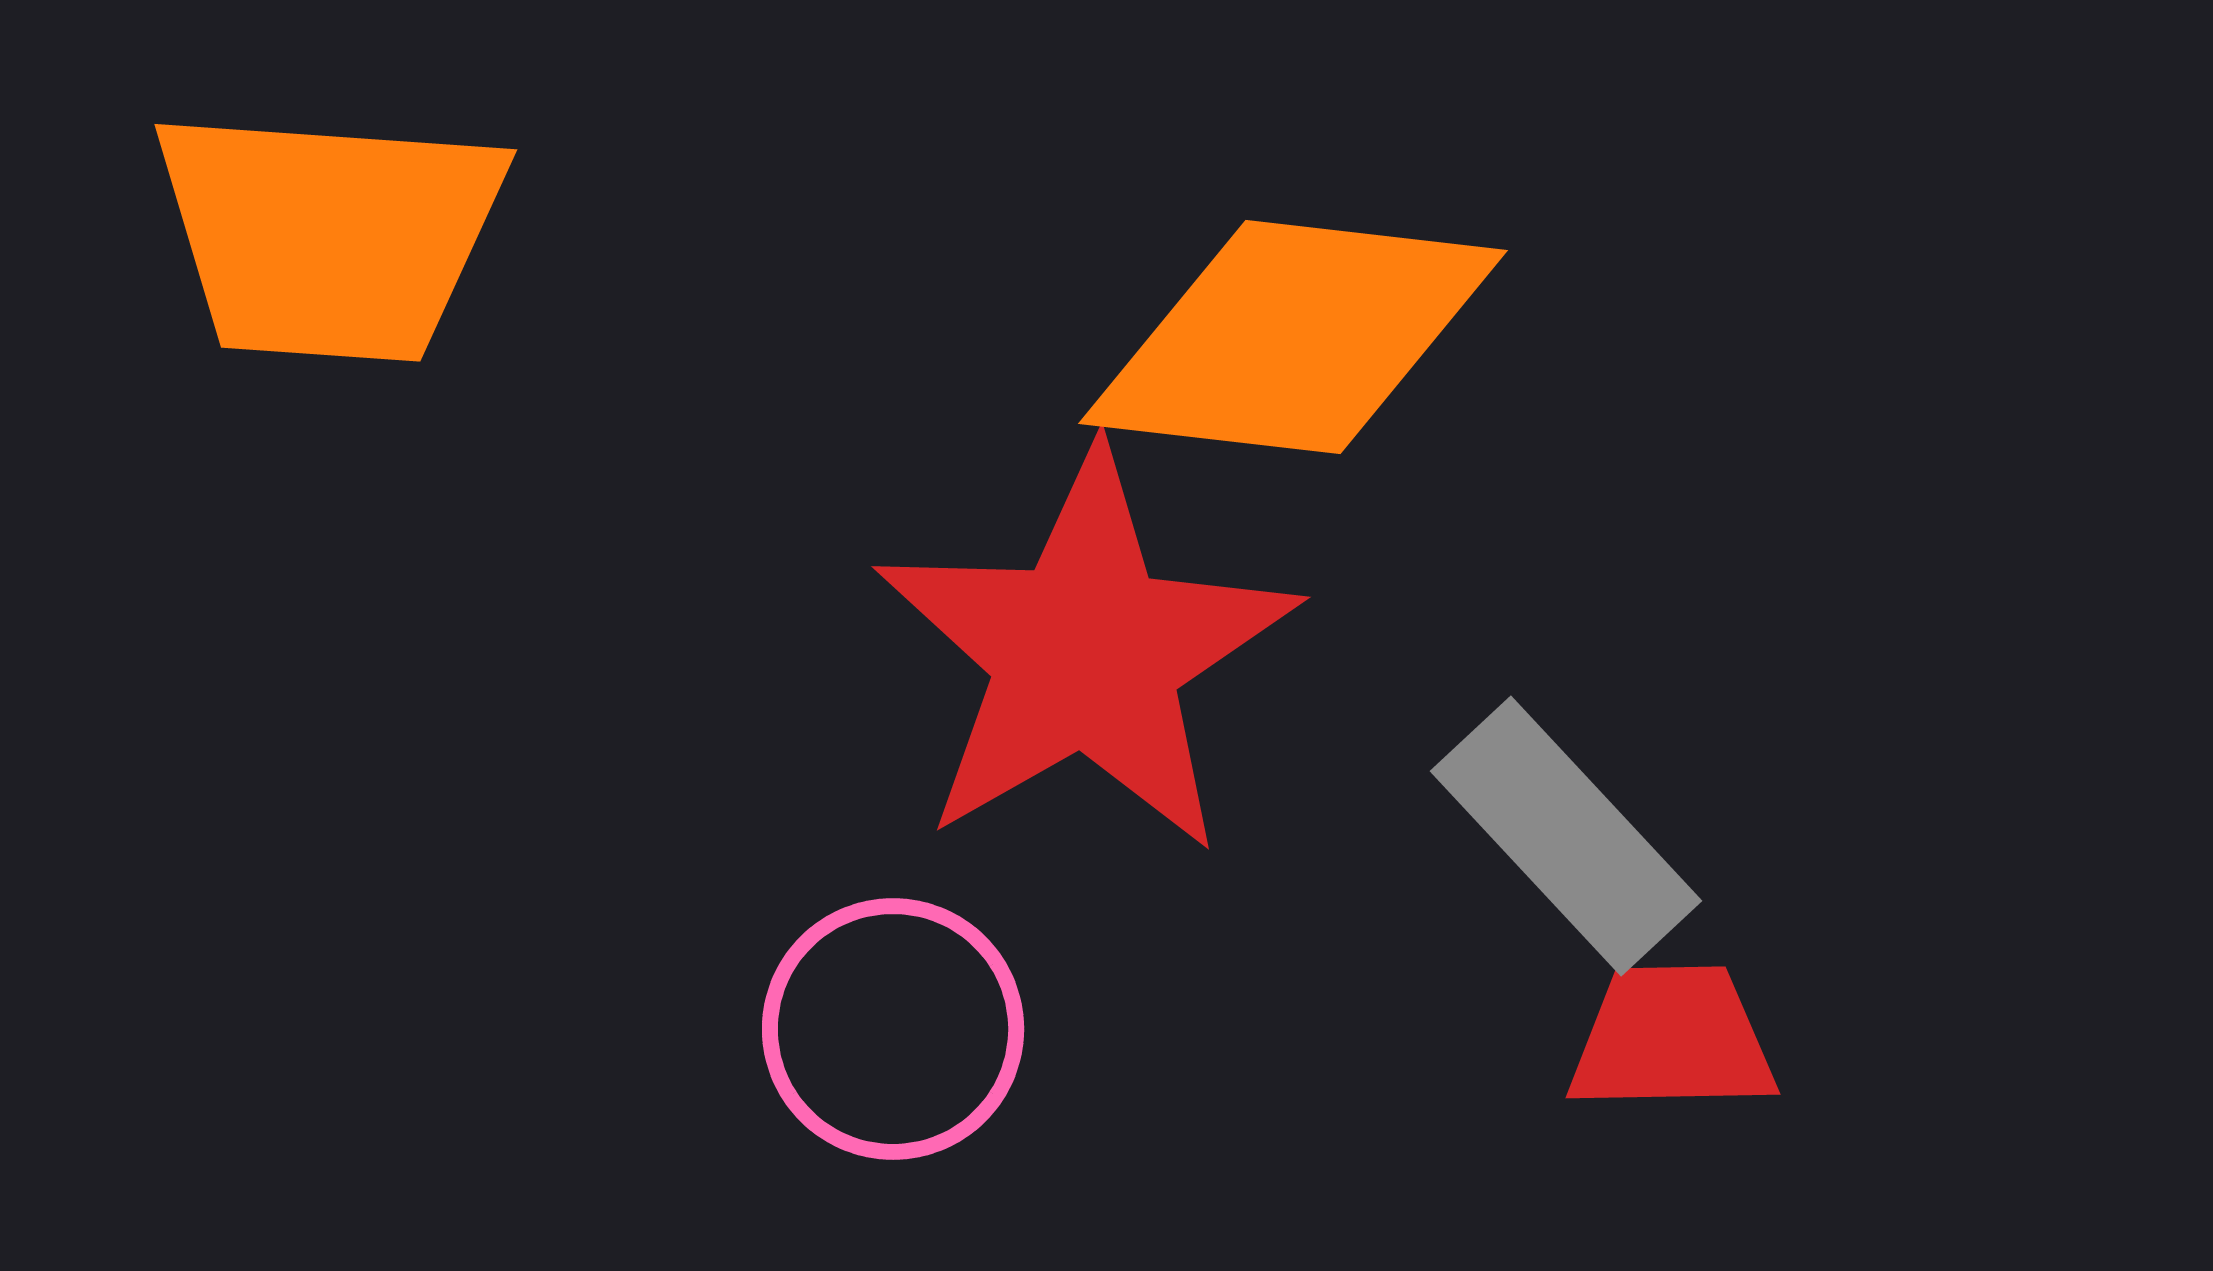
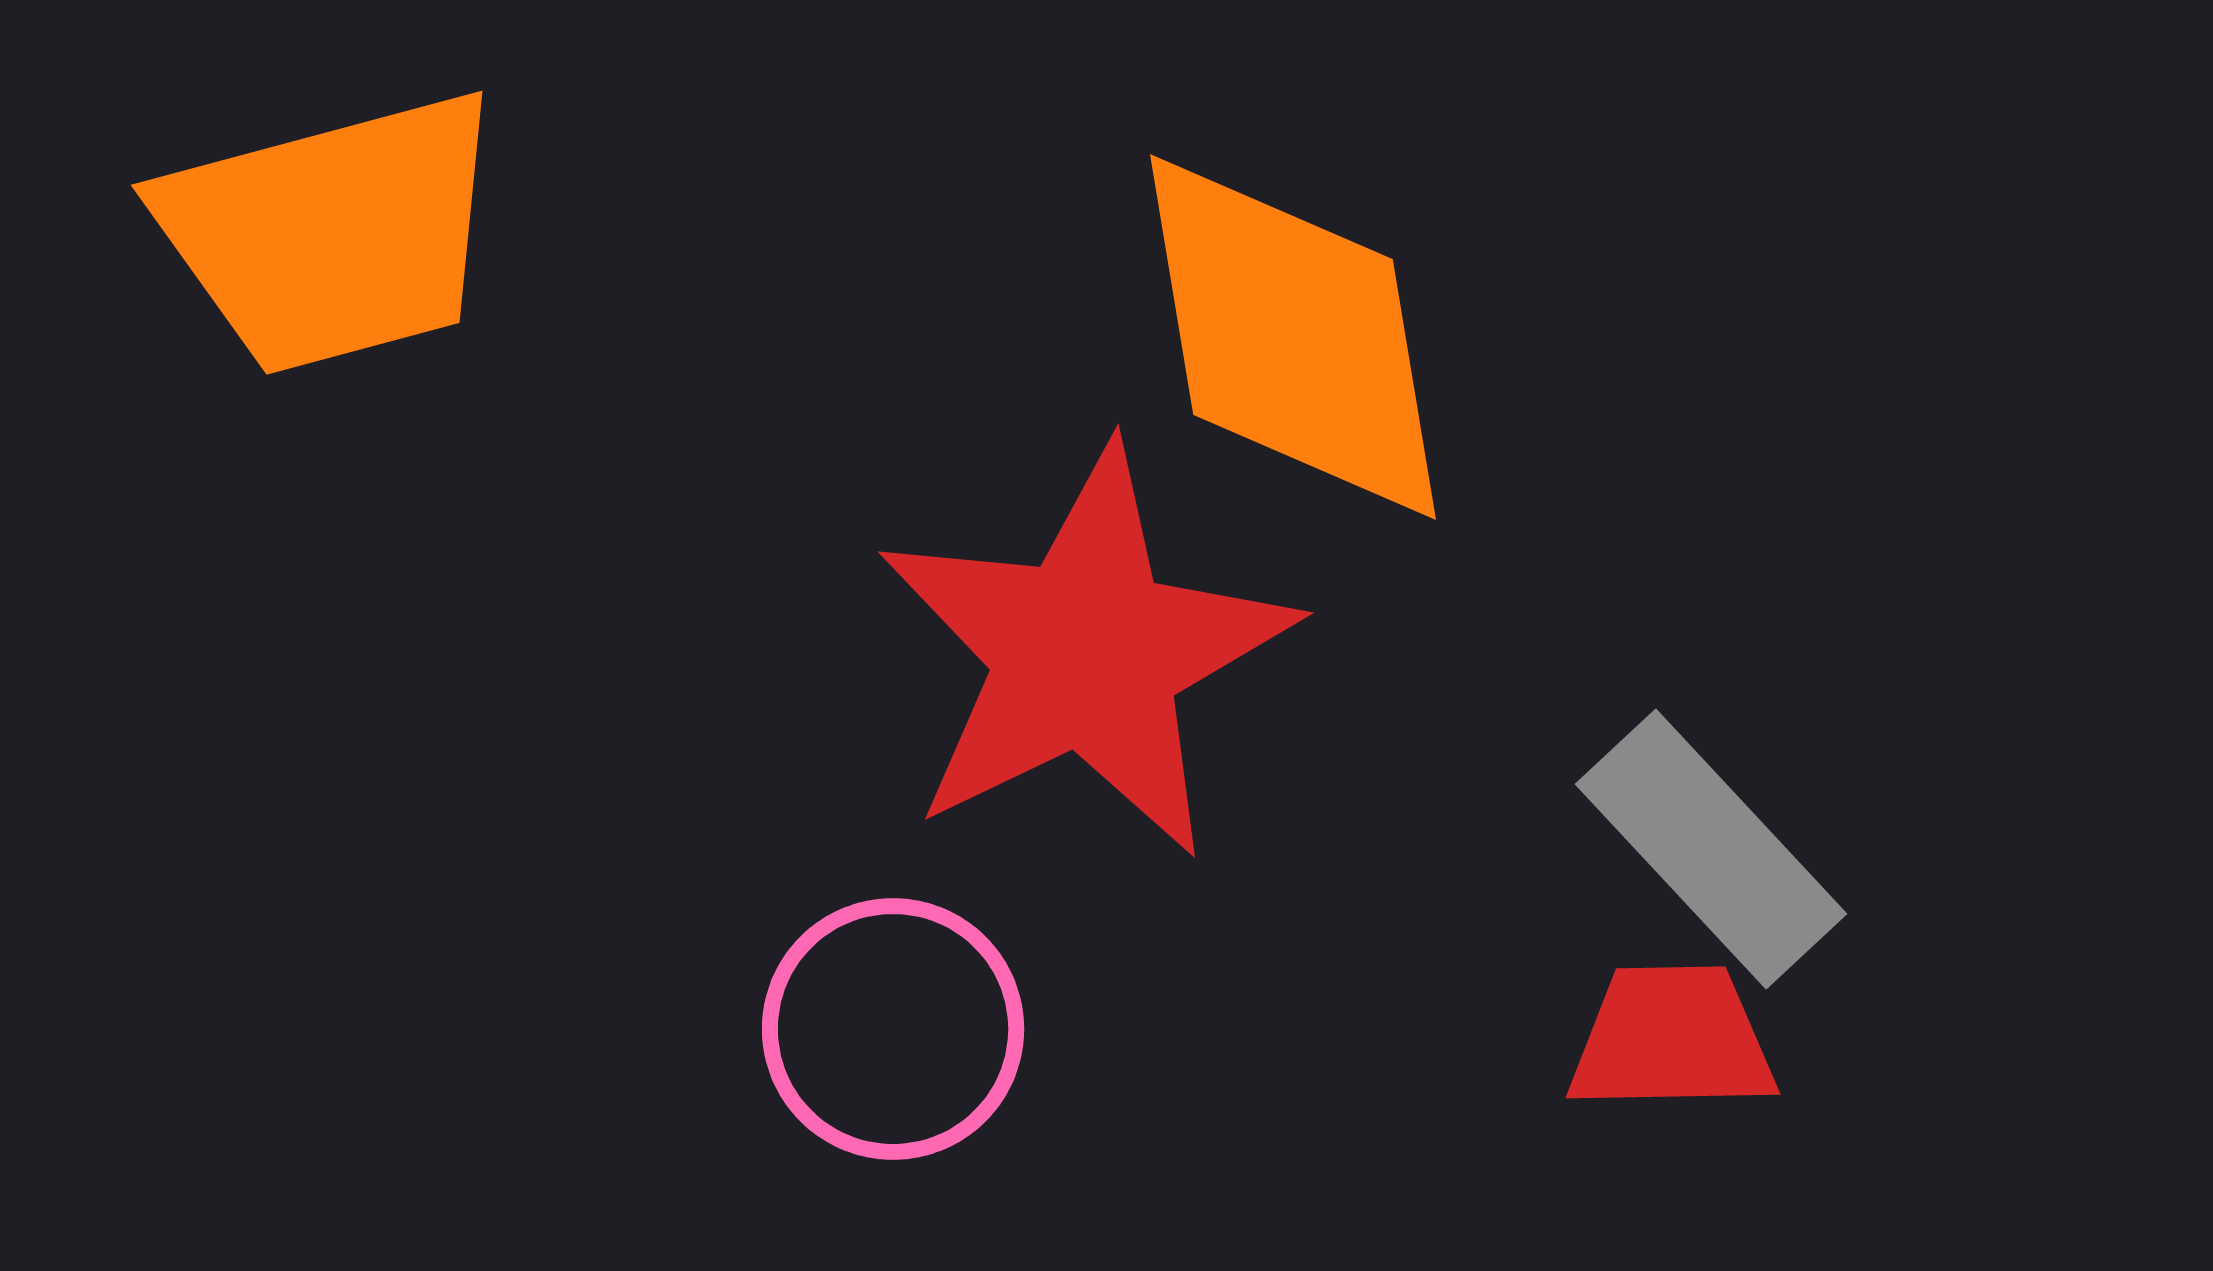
orange trapezoid: moved 3 px right, 2 px up; rotated 19 degrees counterclockwise
orange diamond: rotated 74 degrees clockwise
red star: rotated 4 degrees clockwise
gray rectangle: moved 145 px right, 13 px down
